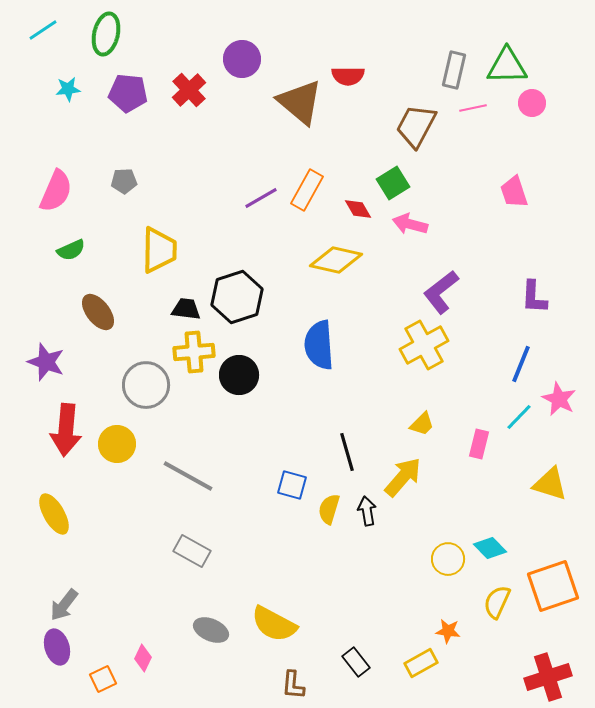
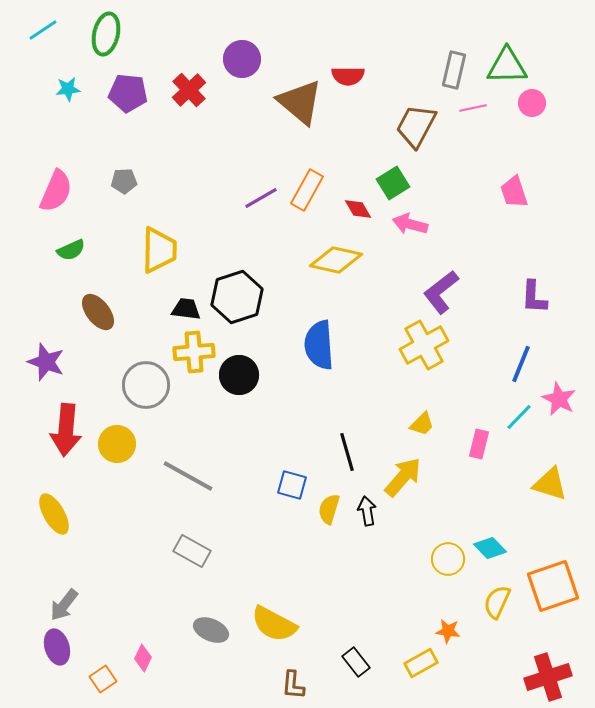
orange square at (103, 679): rotated 8 degrees counterclockwise
